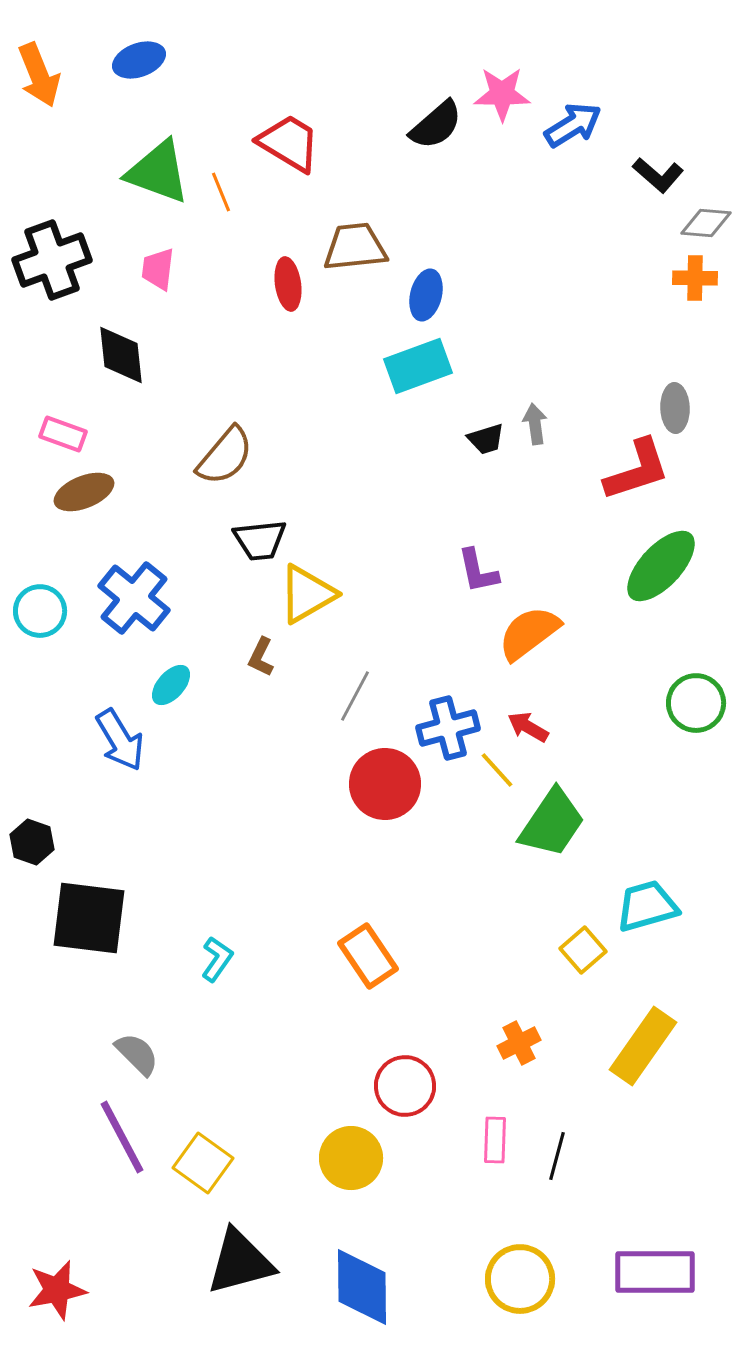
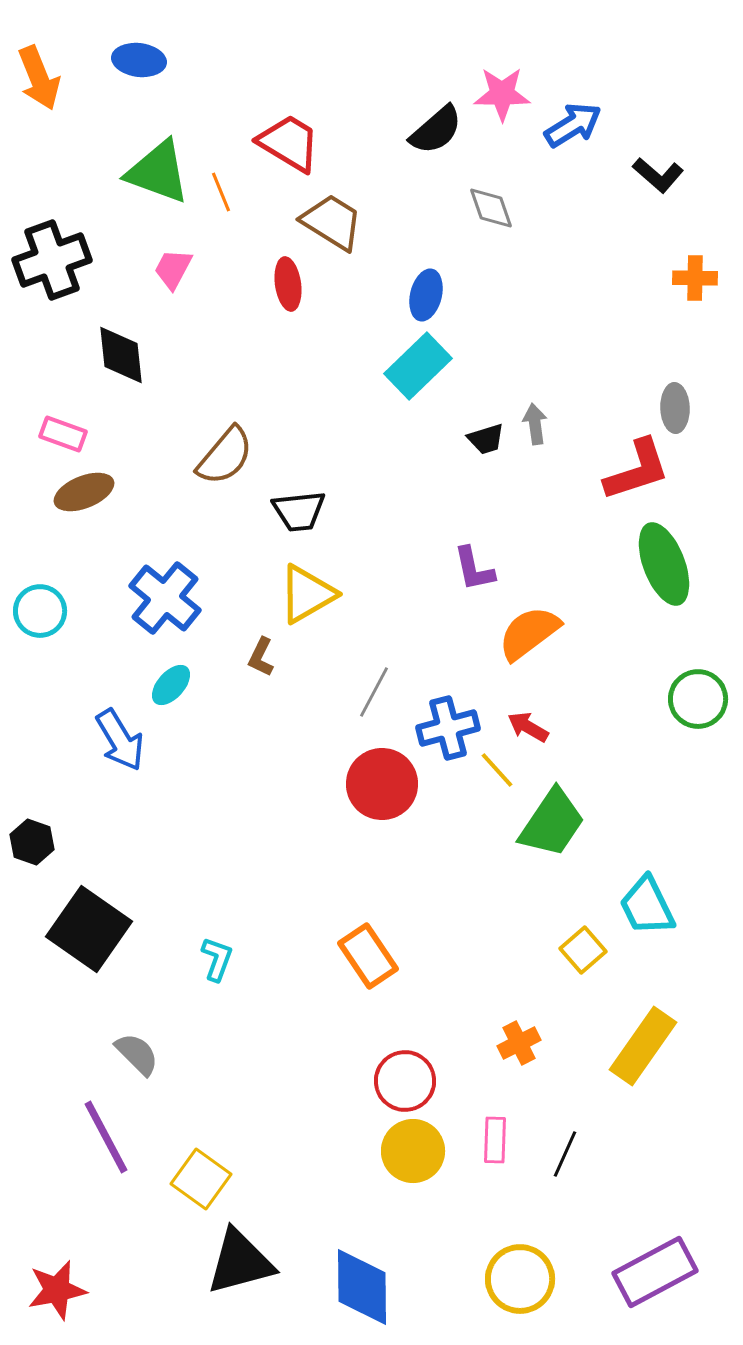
blue ellipse at (139, 60): rotated 27 degrees clockwise
orange arrow at (39, 75): moved 3 px down
black semicircle at (436, 125): moved 5 px down
gray diamond at (706, 223): moved 215 px left, 15 px up; rotated 66 degrees clockwise
brown trapezoid at (355, 247): moved 23 px left, 25 px up; rotated 38 degrees clockwise
pink trapezoid at (158, 269): moved 15 px right; rotated 21 degrees clockwise
cyan rectangle at (418, 366): rotated 24 degrees counterclockwise
black trapezoid at (260, 540): moved 39 px right, 29 px up
green ellipse at (661, 566): moved 3 px right, 2 px up; rotated 64 degrees counterclockwise
purple L-shape at (478, 571): moved 4 px left, 2 px up
blue cross at (134, 598): moved 31 px right
gray line at (355, 696): moved 19 px right, 4 px up
green circle at (696, 703): moved 2 px right, 4 px up
red circle at (385, 784): moved 3 px left
cyan trapezoid at (647, 906): rotated 100 degrees counterclockwise
black square at (89, 918): moved 11 px down; rotated 28 degrees clockwise
cyan L-shape at (217, 959): rotated 15 degrees counterclockwise
red circle at (405, 1086): moved 5 px up
purple line at (122, 1137): moved 16 px left
black line at (557, 1156): moved 8 px right, 2 px up; rotated 9 degrees clockwise
yellow circle at (351, 1158): moved 62 px right, 7 px up
yellow square at (203, 1163): moved 2 px left, 16 px down
purple rectangle at (655, 1272): rotated 28 degrees counterclockwise
